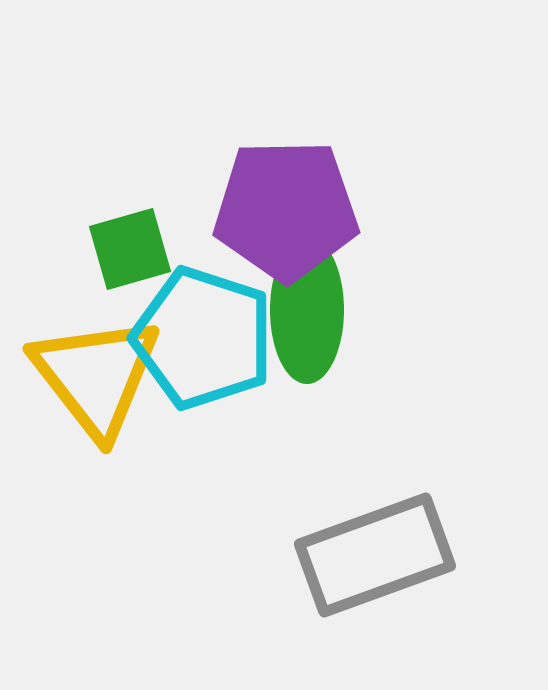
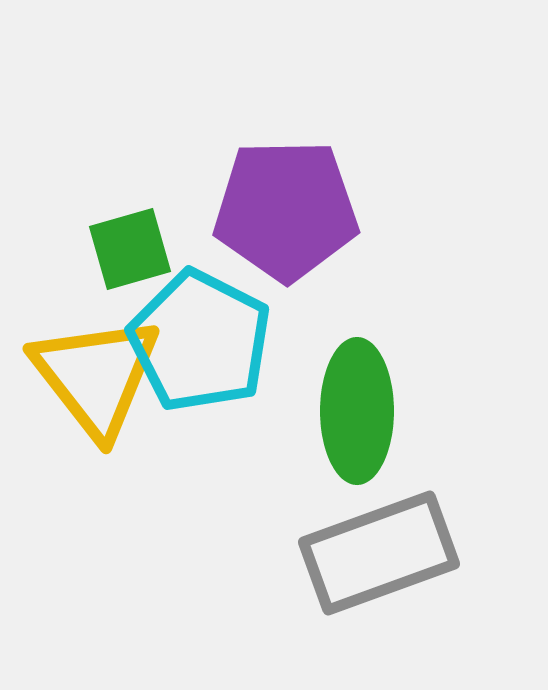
green ellipse: moved 50 px right, 101 px down
cyan pentagon: moved 3 px left, 3 px down; rotated 9 degrees clockwise
gray rectangle: moved 4 px right, 2 px up
